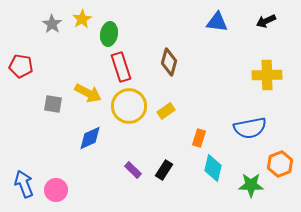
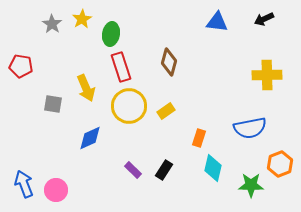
black arrow: moved 2 px left, 2 px up
green ellipse: moved 2 px right
yellow arrow: moved 2 px left, 5 px up; rotated 40 degrees clockwise
